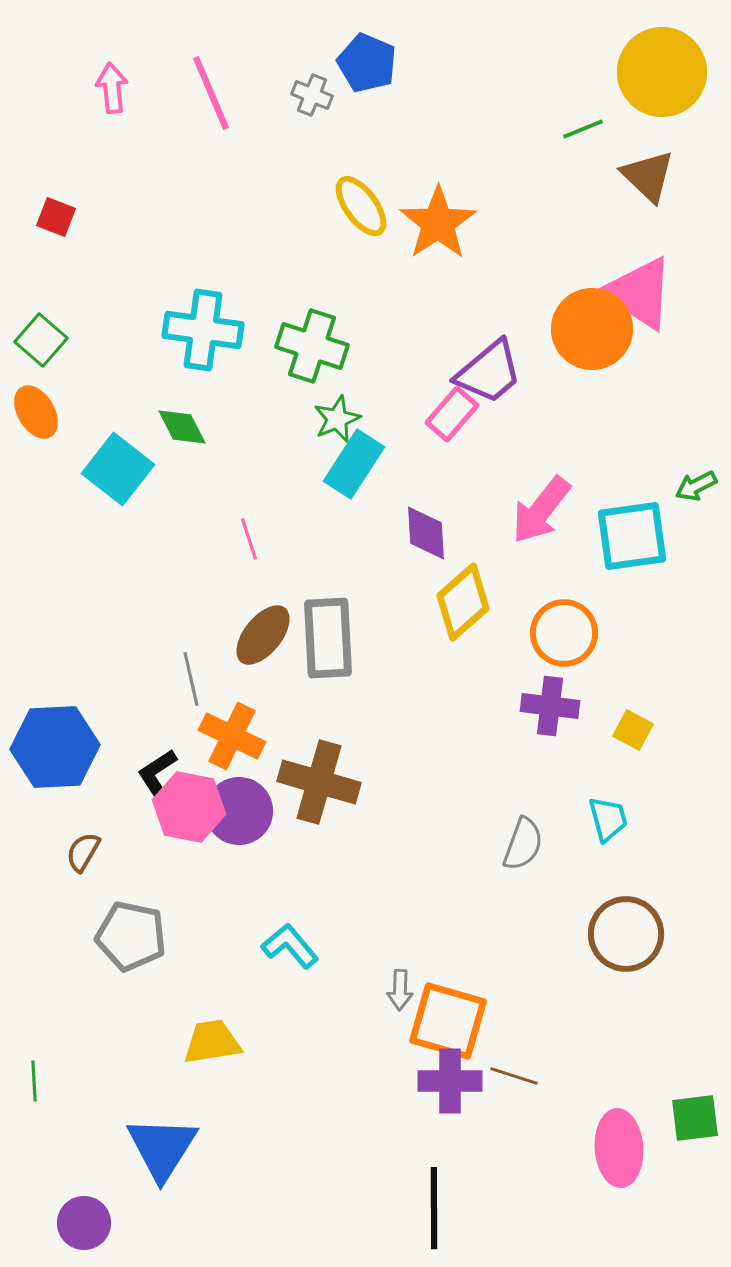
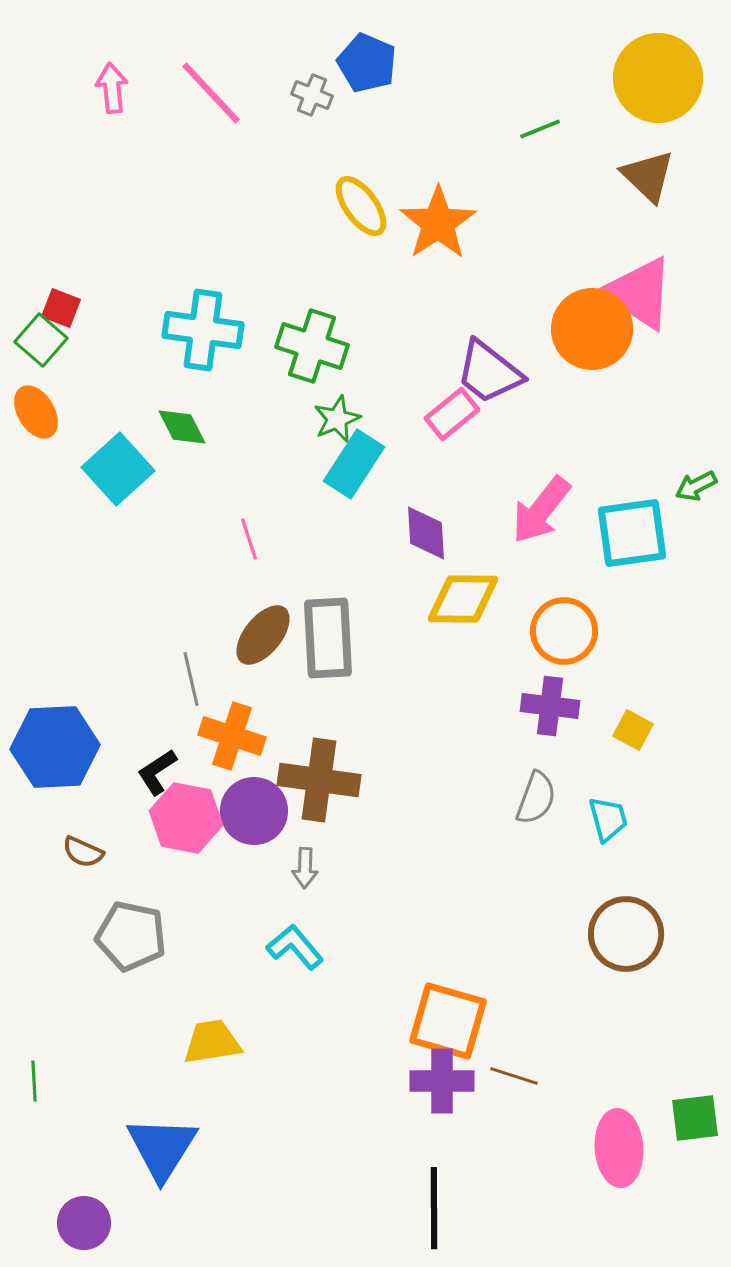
yellow circle at (662, 72): moved 4 px left, 6 px down
pink line at (211, 93): rotated 20 degrees counterclockwise
green line at (583, 129): moved 43 px left
red square at (56, 217): moved 5 px right, 91 px down
purple trapezoid at (489, 372): rotated 78 degrees clockwise
pink rectangle at (452, 414): rotated 10 degrees clockwise
cyan square at (118, 469): rotated 10 degrees clockwise
cyan square at (632, 536): moved 3 px up
yellow diamond at (463, 602): moved 3 px up; rotated 42 degrees clockwise
orange circle at (564, 633): moved 2 px up
orange cross at (232, 736): rotated 8 degrees counterclockwise
brown cross at (319, 782): moved 2 px up; rotated 8 degrees counterclockwise
pink hexagon at (189, 807): moved 3 px left, 11 px down
purple circle at (239, 811): moved 15 px right
gray semicircle at (523, 844): moved 13 px right, 46 px up
brown semicircle at (83, 852): rotated 96 degrees counterclockwise
cyan L-shape at (290, 946): moved 5 px right, 1 px down
gray arrow at (400, 990): moved 95 px left, 122 px up
purple cross at (450, 1081): moved 8 px left
